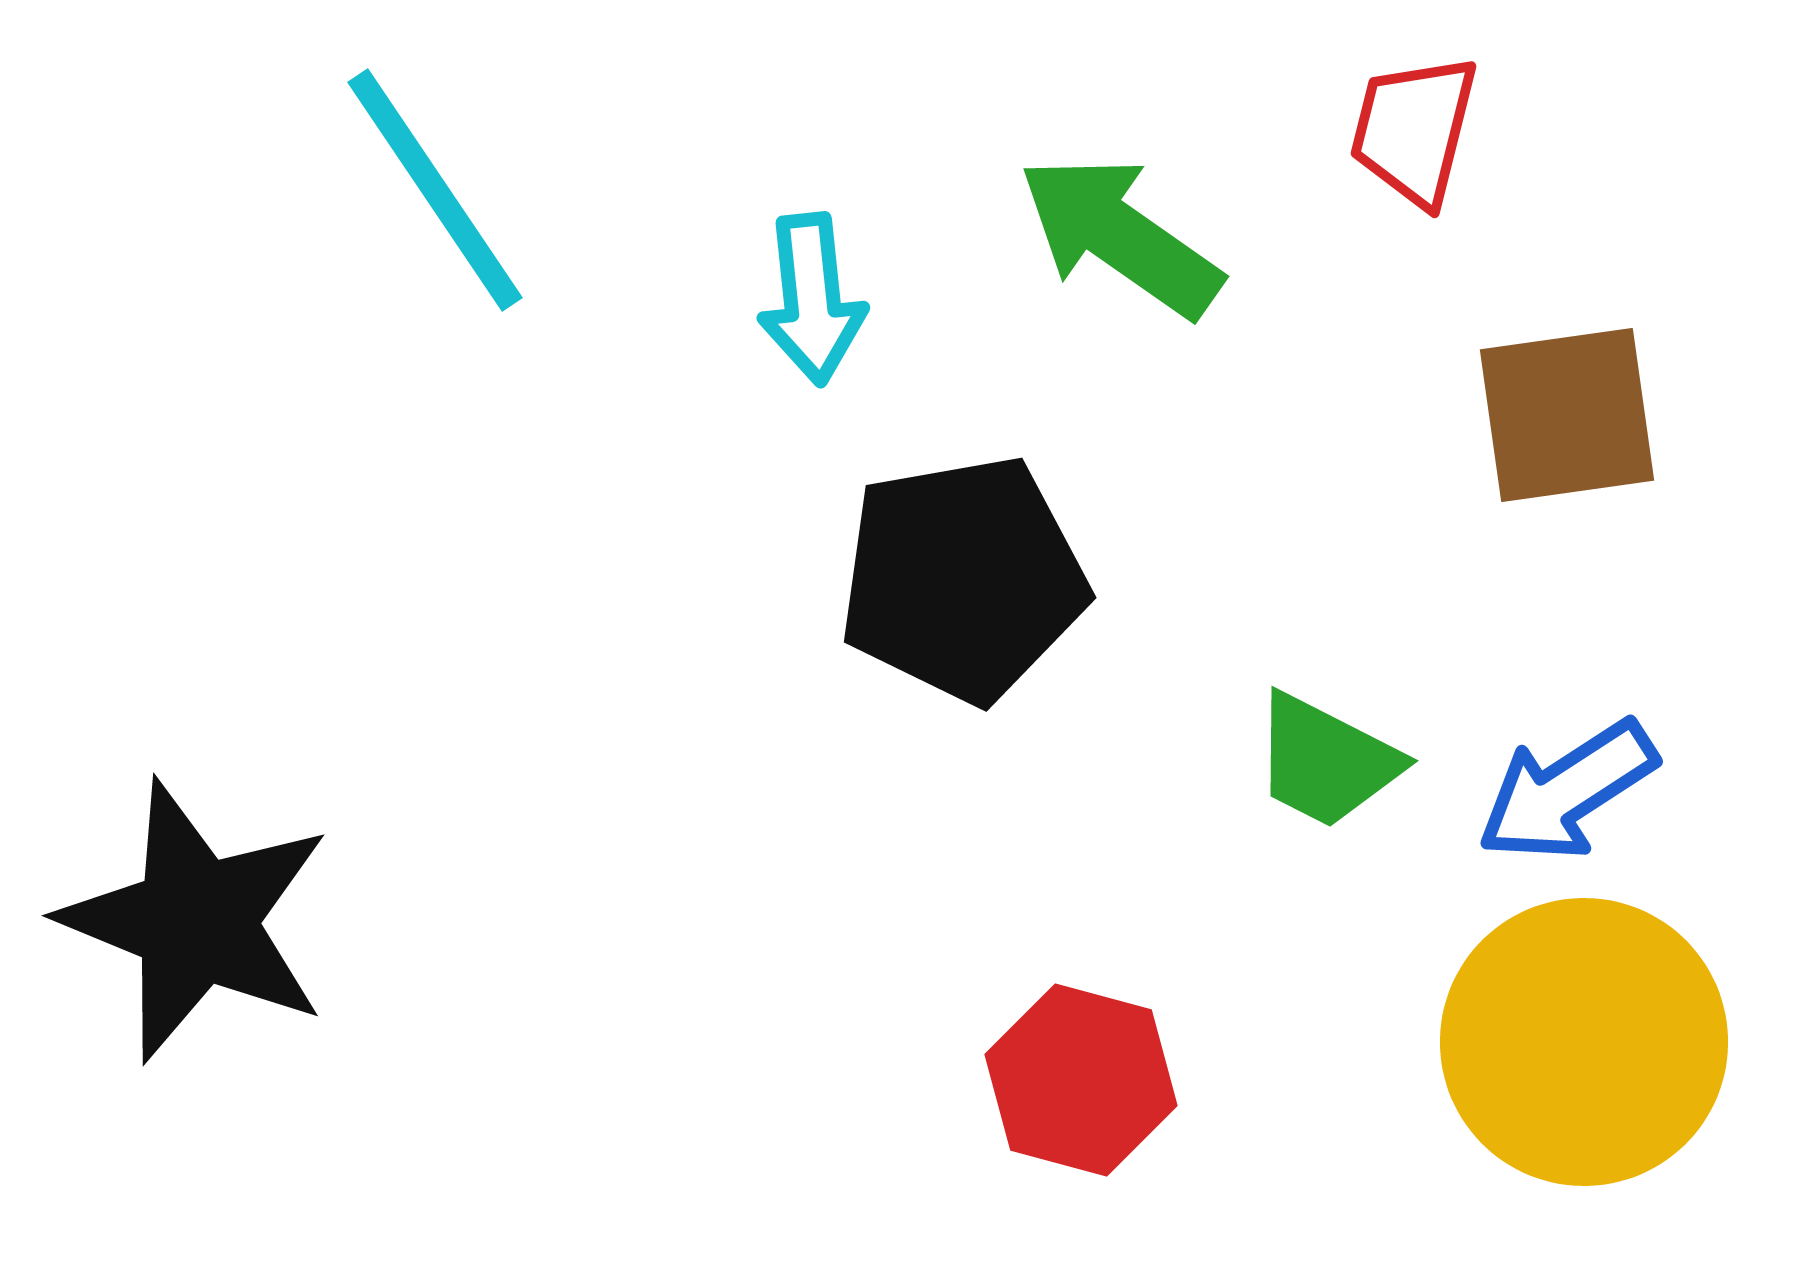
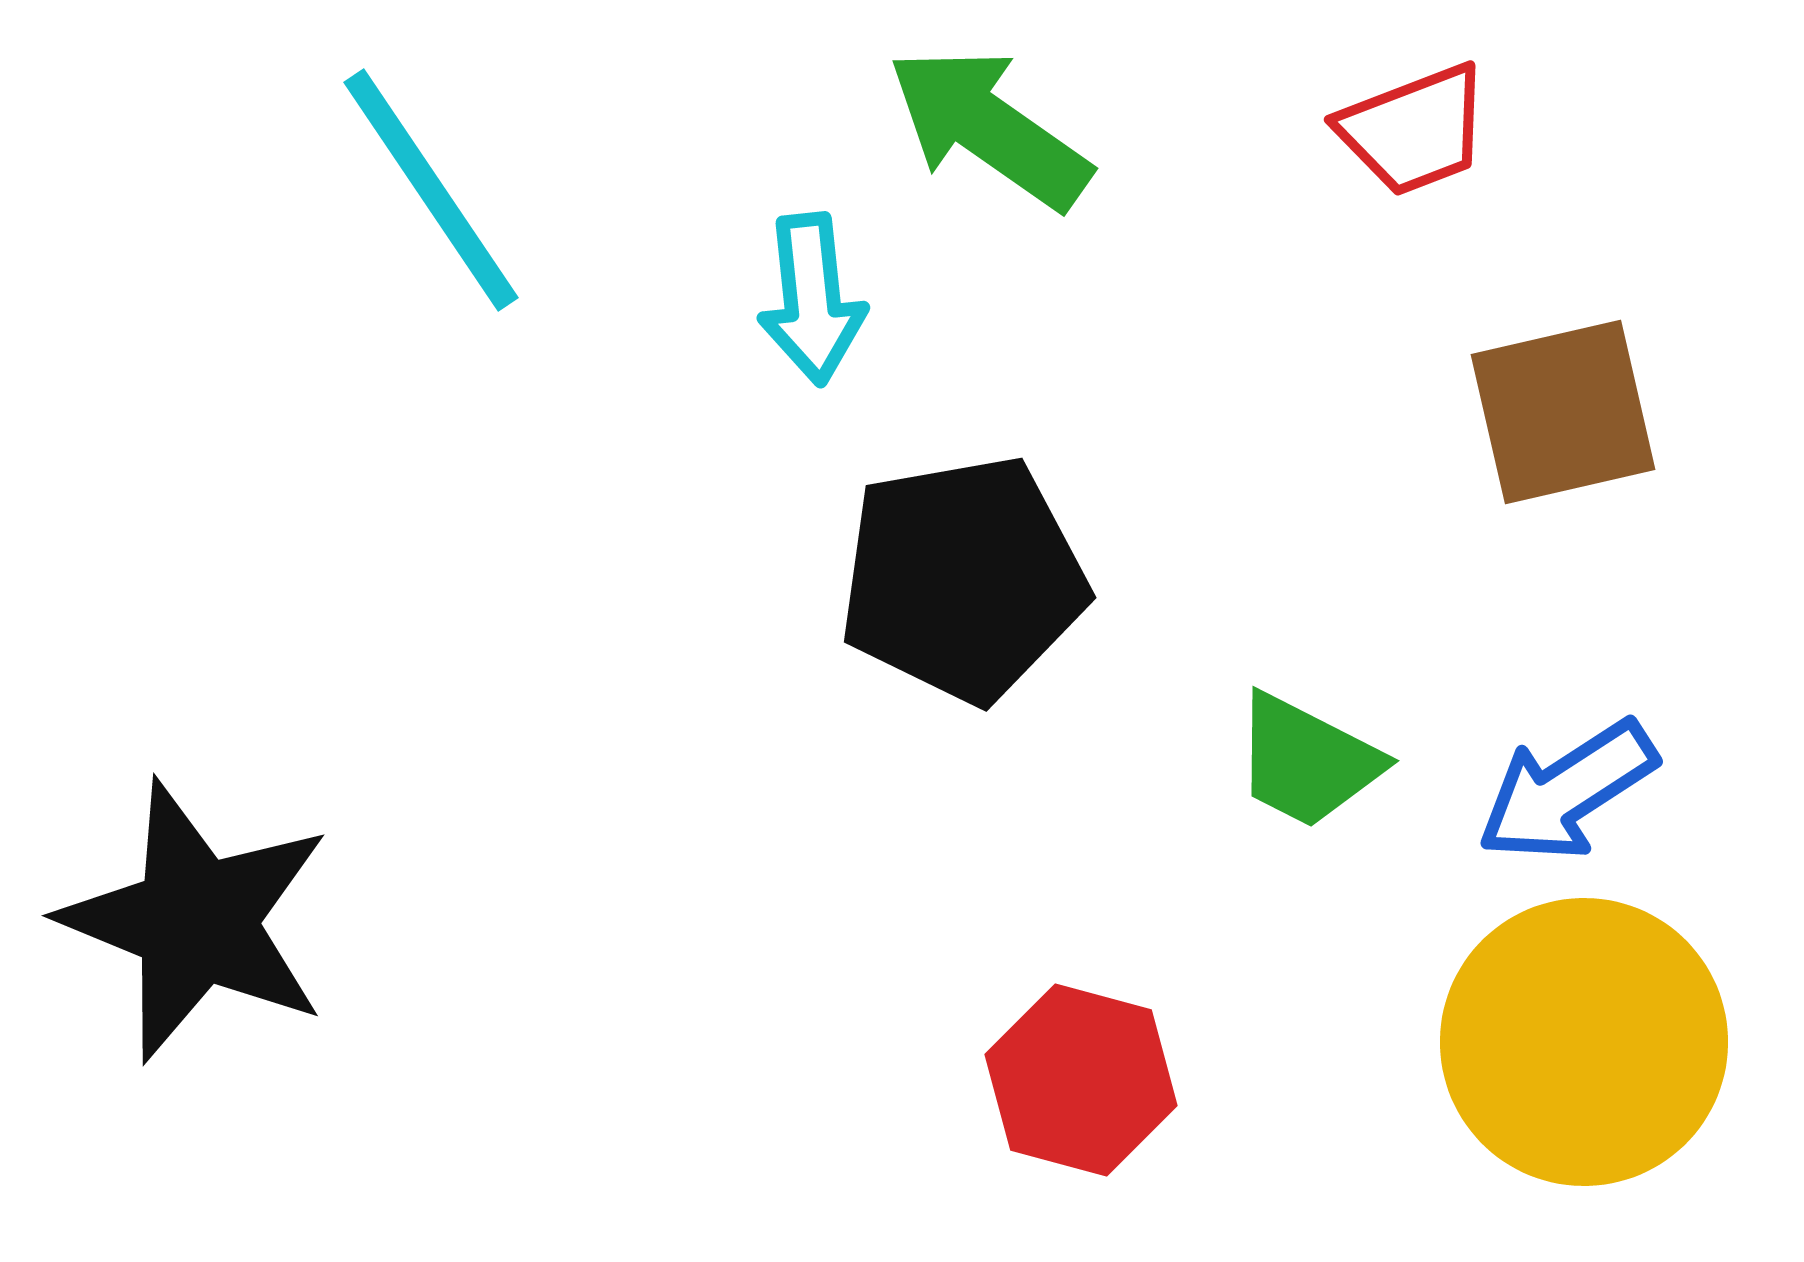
red trapezoid: rotated 125 degrees counterclockwise
cyan line: moved 4 px left
green arrow: moved 131 px left, 108 px up
brown square: moved 4 px left, 3 px up; rotated 5 degrees counterclockwise
green trapezoid: moved 19 px left
